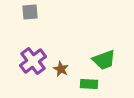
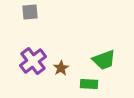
brown star: moved 1 px up; rotated 14 degrees clockwise
